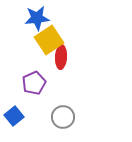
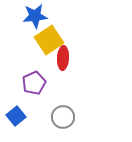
blue star: moved 2 px left, 2 px up
red ellipse: moved 2 px right, 1 px down
blue square: moved 2 px right
